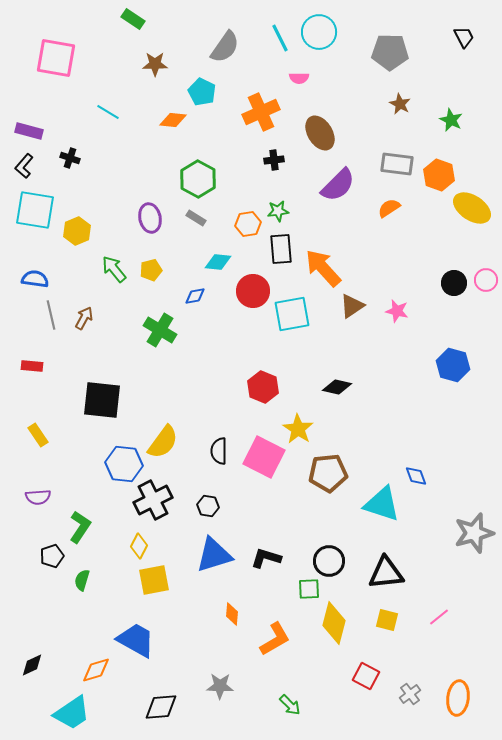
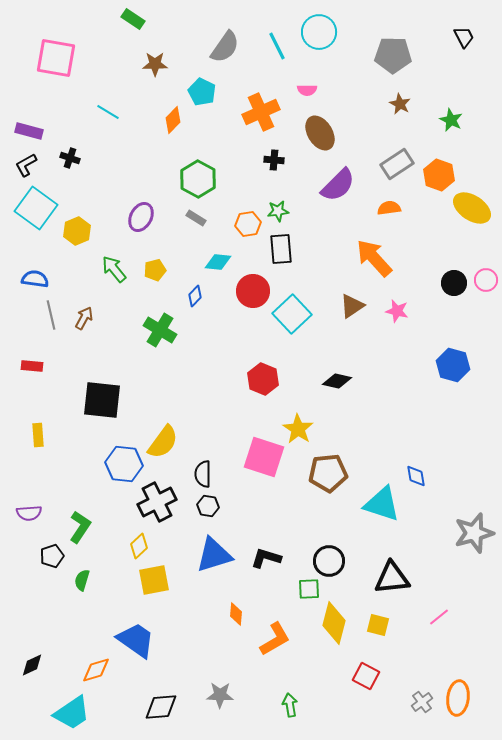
cyan line at (280, 38): moved 3 px left, 8 px down
gray pentagon at (390, 52): moved 3 px right, 3 px down
pink semicircle at (299, 78): moved 8 px right, 12 px down
orange diamond at (173, 120): rotated 52 degrees counterclockwise
black cross at (274, 160): rotated 12 degrees clockwise
gray rectangle at (397, 164): rotated 40 degrees counterclockwise
black L-shape at (24, 166): moved 2 px right, 1 px up; rotated 20 degrees clockwise
orange semicircle at (389, 208): rotated 25 degrees clockwise
cyan square at (35, 210): moved 1 px right, 2 px up; rotated 27 degrees clockwise
purple ellipse at (150, 218): moved 9 px left, 1 px up; rotated 40 degrees clockwise
orange arrow at (323, 268): moved 51 px right, 10 px up
yellow pentagon at (151, 270): moved 4 px right
blue diamond at (195, 296): rotated 35 degrees counterclockwise
cyan square at (292, 314): rotated 33 degrees counterclockwise
red hexagon at (263, 387): moved 8 px up
black diamond at (337, 387): moved 6 px up
yellow rectangle at (38, 435): rotated 30 degrees clockwise
black semicircle at (219, 451): moved 16 px left, 23 px down
pink square at (264, 457): rotated 9 degrees counterclockwise
blue diamond at (416, 476): rotated 10 degrees clockwise
purple semicircle at (38, 497): moved 9 px left, 16 px down
black cross at (153, 500): moved 4 px right, 2 px down
yellow diamond at (139, 546): rotated 20 degrees clockwise
black triangle at (386, 573): moved 6 px right, 5 px down
orange diamond at (232, 614): moved 4 px right
yellow square at (387, 620): moved 9 px left, 5 px down
blue trapezoid at (136, 640): rotated 6 degrees clockwise
gray star at (220, 686): moved 9 px down
gray cross at (410, 694): moved 12 px right, 8 px down
green arrow at (290, 705): rotated 145 degrees counterclockwise
